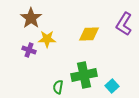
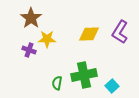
purple L-shape: moved 4 px left, 8 px down
green semicircle: moved 1 px left, 4 px up
